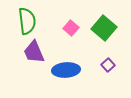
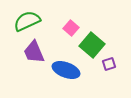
green semicircle: rotated 108 degrees counterclockwise
green square: moved 12 px left, 17 px down
purple square: moved 1 px right, 1 px up; rotated 24 degrees clockwise
blue ellipse: rotated 24 degrees clockwise
